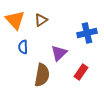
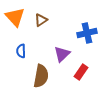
orange triangle: moved 3 px up
blue semicircle: moved 2 px left, 4 px down
purple triangle: moved 3 px right, 1 px down
brown semicircle: moved 1 px left, 1 px down
